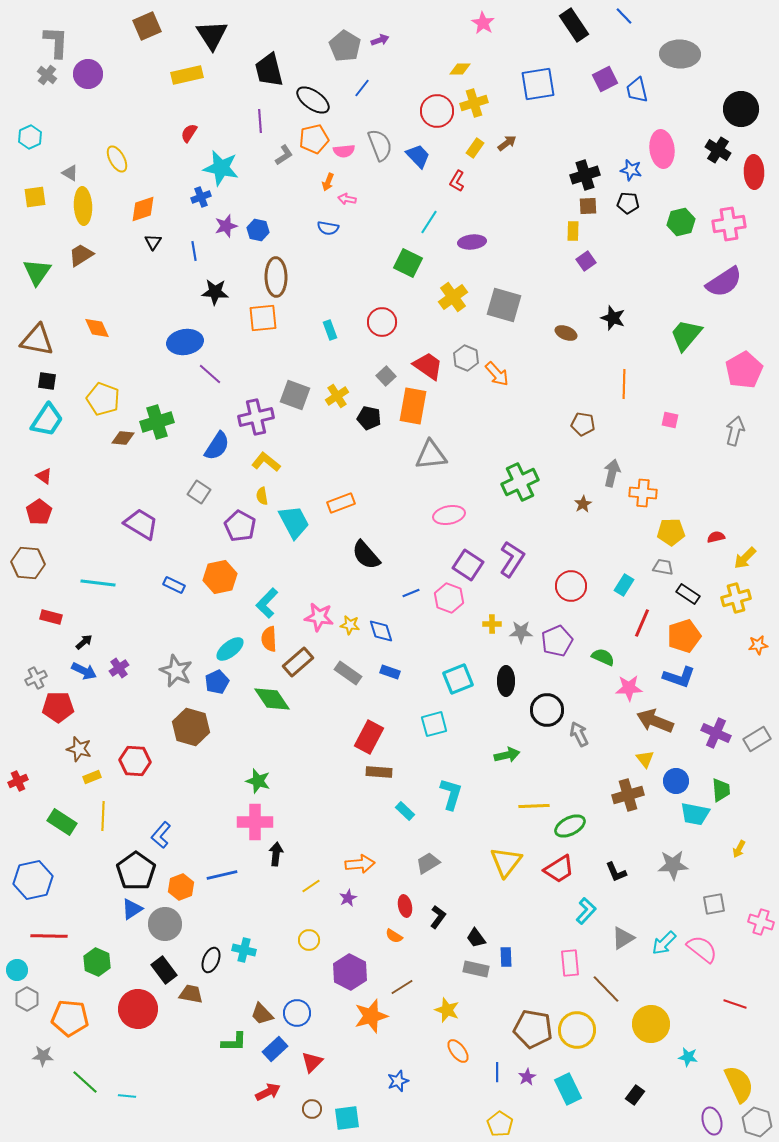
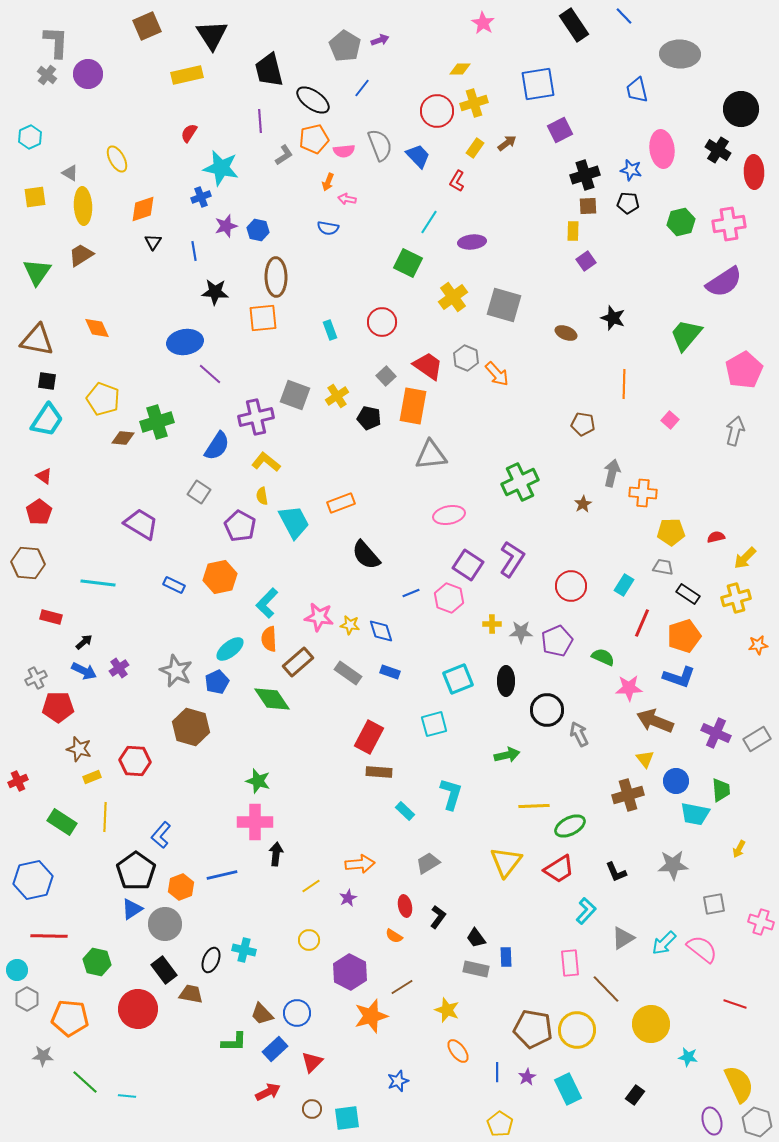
purple square at (605, 79): moved 45 px left, 51 px down
pink square at (670, 420): rotated 30 degrees clockwise
yellow line at (103, 816): moved 2 px right, 1 px down
green hexagon at (97, 962): rotated 12 degrees counterclockwise
